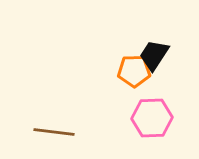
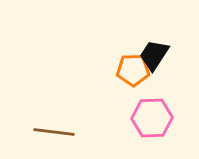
orange pentagon: moved 1 px left, 1 px up
